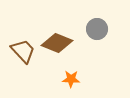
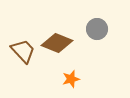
orange star: rotated 18 degrees counterclockwise
